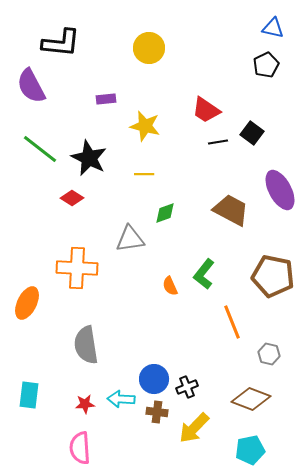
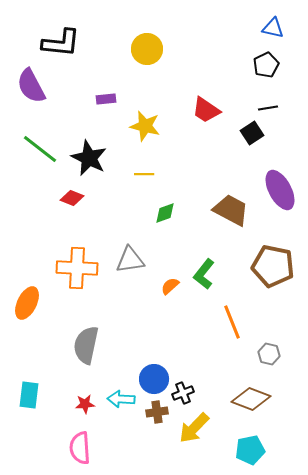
yellow circle: moved 2 px left, 1 px down
black square: rotated 20 degrees clockwise
black line: moved 50 px right, 34 px up
red diamond: rotated 10 degrees counterclockwise
gray triangle: moved 21 px down
brown pentagon: moved 10 px up
orange semicircle: rotated 72 degrees clockwise
gray semicircle: rotated 21 degrees clockwise
black cross: moved 4 px left, 6 px down
brown cross: rotated 15 degrees counterclockwise
